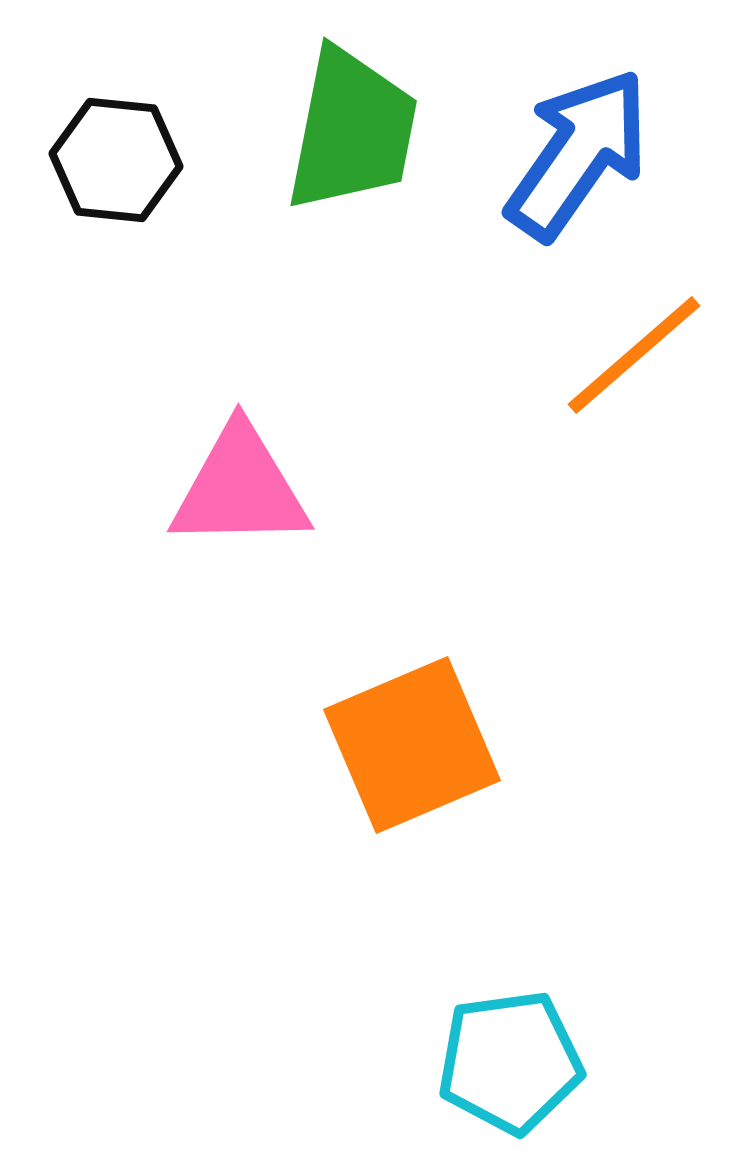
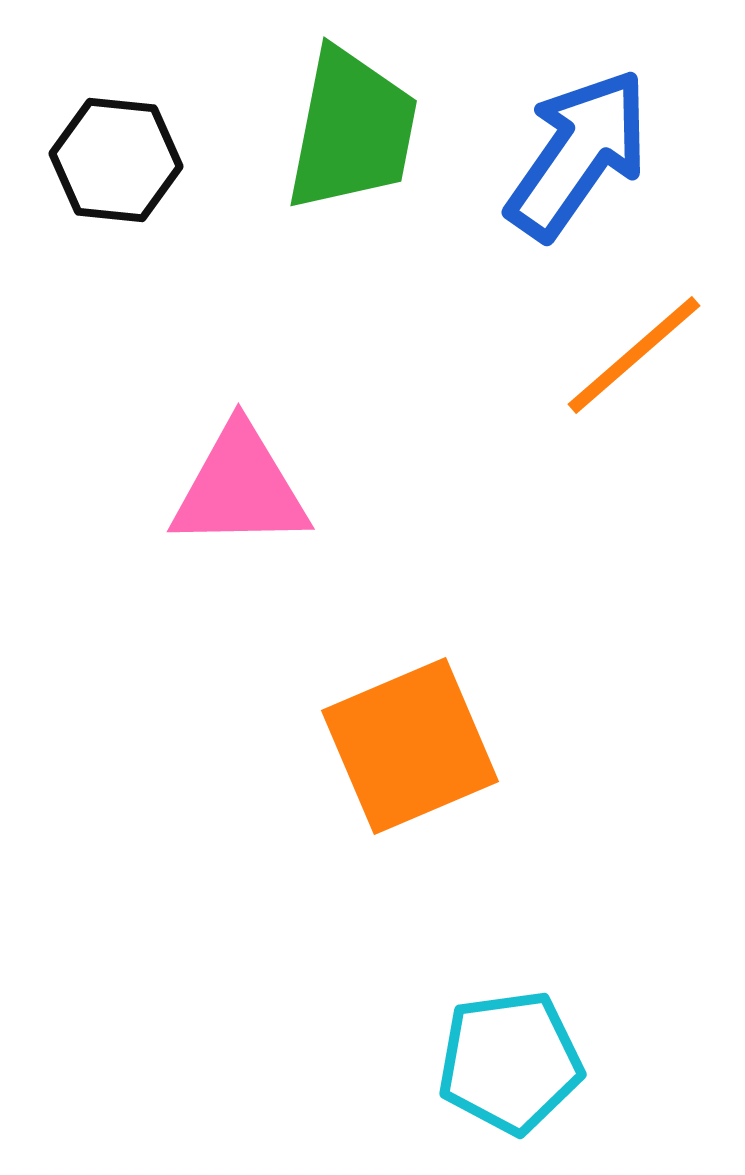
orange square: moved 2 px left, 1 px down
